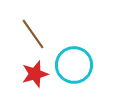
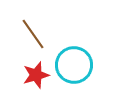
red star: moved 1 px right, 1 px down
